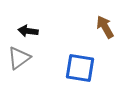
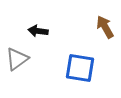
black arrow: moved 10 px right
gray triangle: moved 2 px left, 1 px down
